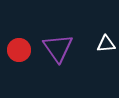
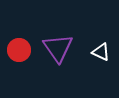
white triangle: moved 5 px left, 8 px down; rotated 30 degrees clockwise
